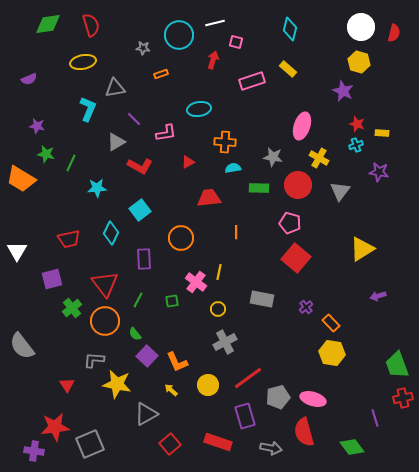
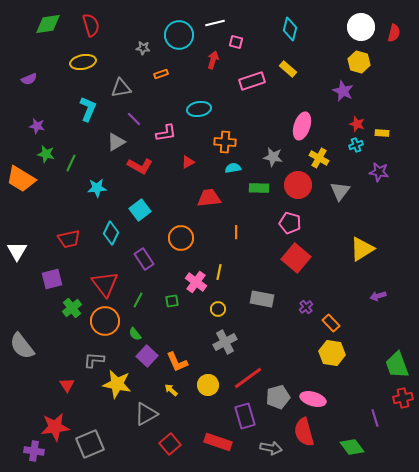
gray triangle at (115, 88): moved 6 px right
purple rectangle at (144, 259): rotated 30 degrees counterclockwise
